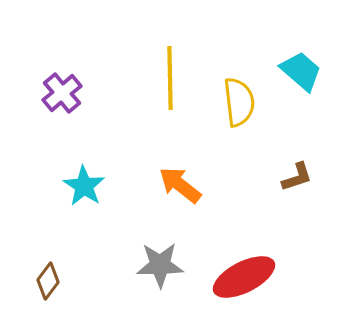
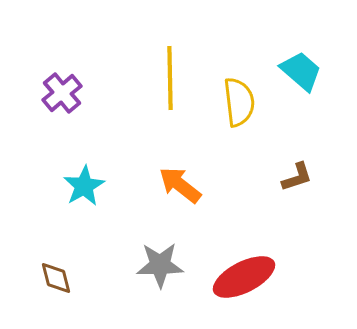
cyan star: rotated 9 degrees clockwise
brown diamond: moved 8 px right, 3 px up; rotated 51 degrees counterclockwise
